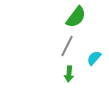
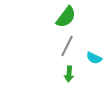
green semicircle: moved 10 px left
cyan semicircle: rotated 105 degrees counterclockwise
